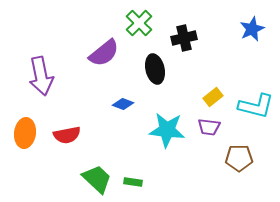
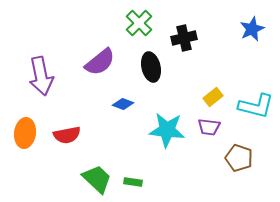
purple semicircle: moved 4 px left, 9 px down
black ellipse: moved 4 px left, 2 px up
brown pentagon: rotated 20 degrees clockwise
